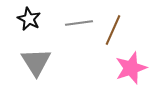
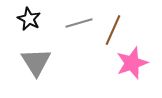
gray line: rotated 8 degrees counterclockwise
pink star: moved 1 px right, 5 px up
